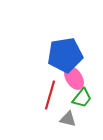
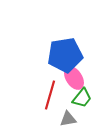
gray triangle: rotated 24 degrees counterclockwise
